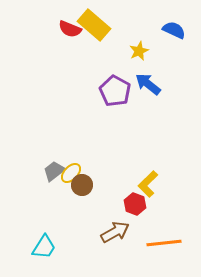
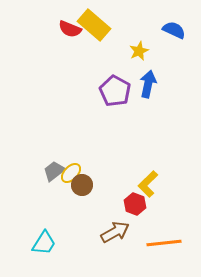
blue arrow: rotated 64 degrees clockwise
cyan trapezoid: moved 4 px up
